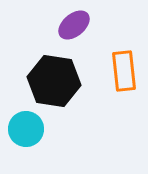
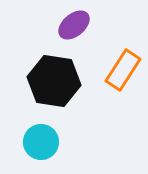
orange rectangle: moved 1 px left, 1 px up; rotated 39 degrees clockwise
cyan circle: moved 15 px right, 13 px down
